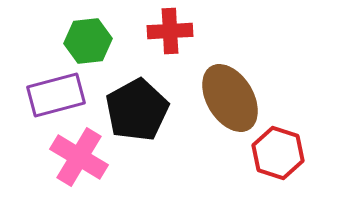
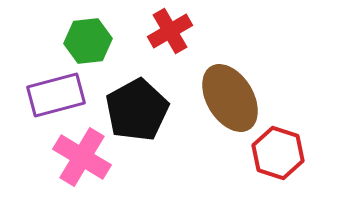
red cross: rotated 27 degrees counterclockwise
pink cross: moved 3 px right
